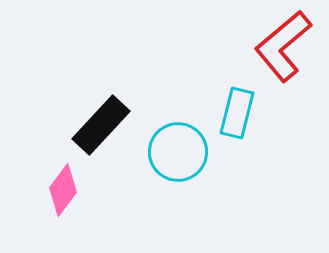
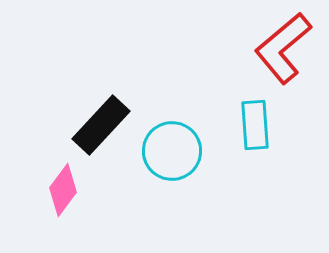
red L-shape: moved 2 px down
cyan rectangle: moved 18 px right, 12 px down; rotated 18 degrees counterclockwise
cyan circle: moved 6 px left, 1 px up
